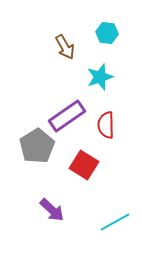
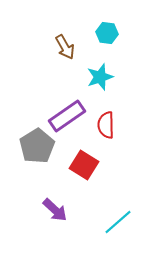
purple arrow: moved 3 px right
cyan line: moved 3 px right; rotated 12 degrees counterclockwise
